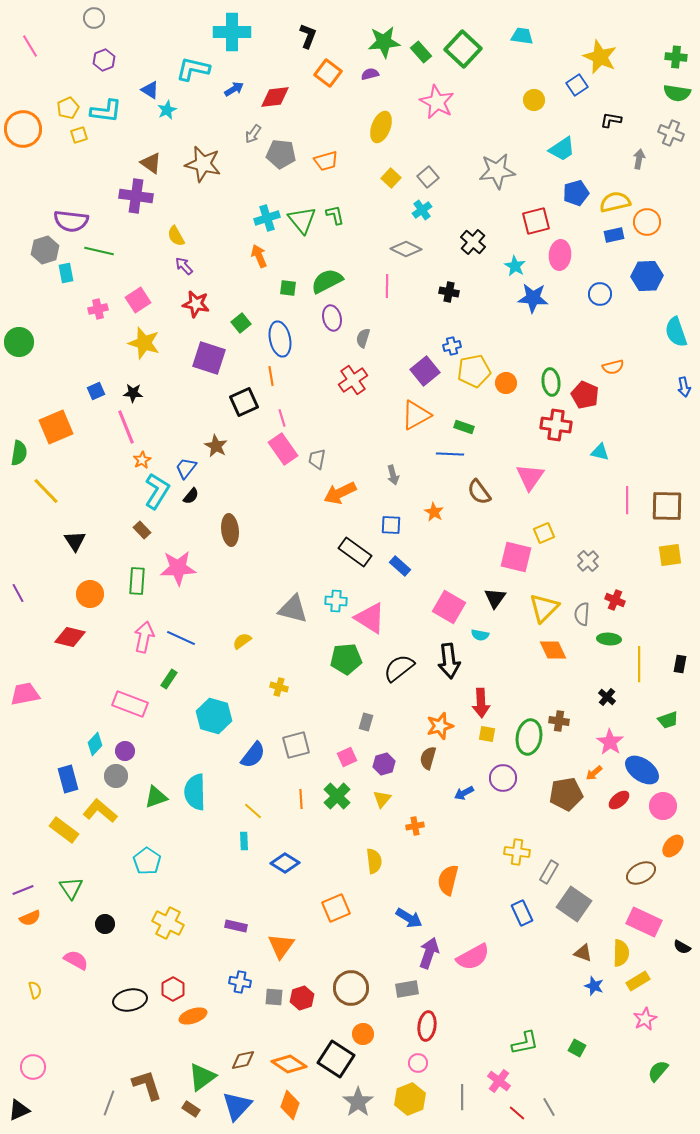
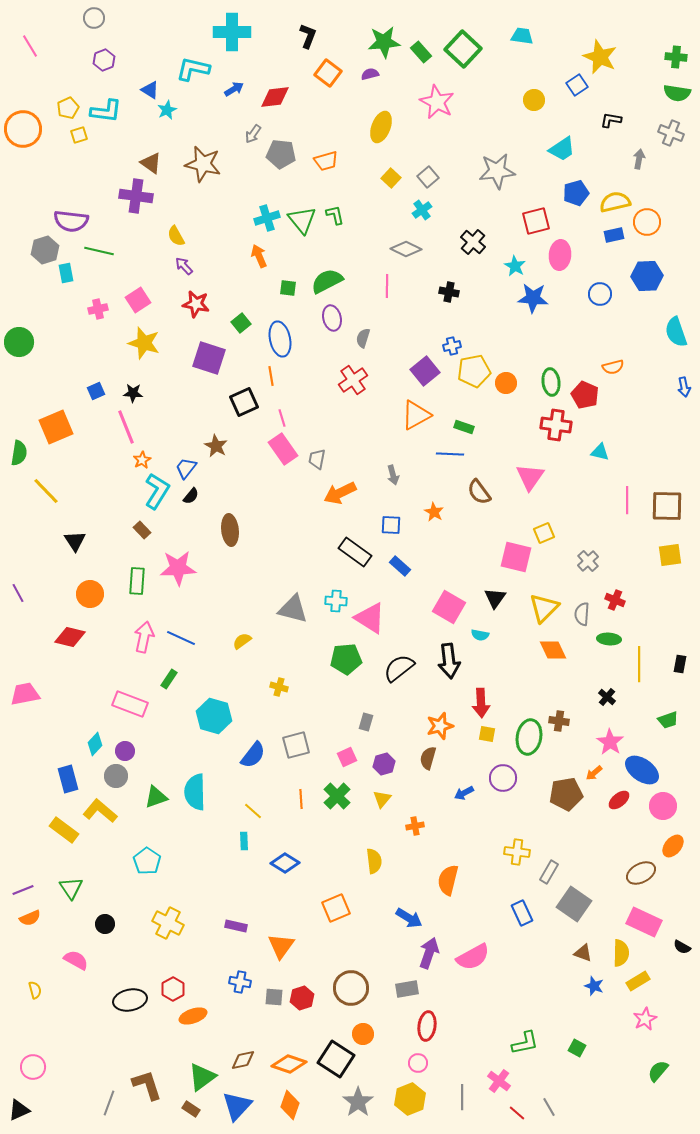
orange diamond at (289, 1064): rotated 16 degrees counterclockwise
